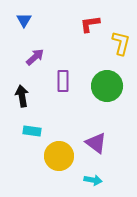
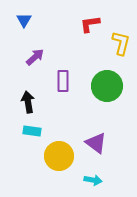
black arrow: moved 6 px right, 6 px down
